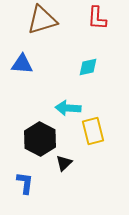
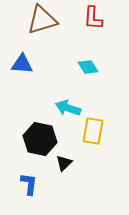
red L-shape: moved 4 px left
cyan diamond: rotated 70 degrees clockwise
cyan arrow: rotated 15 degrees clockwise
yellow rectangle: rotated 24 degrees clockwise
black hexagon: rotated 16 degrees counterclockwise
blue L-shape: moved 4 px right, 1 px down
